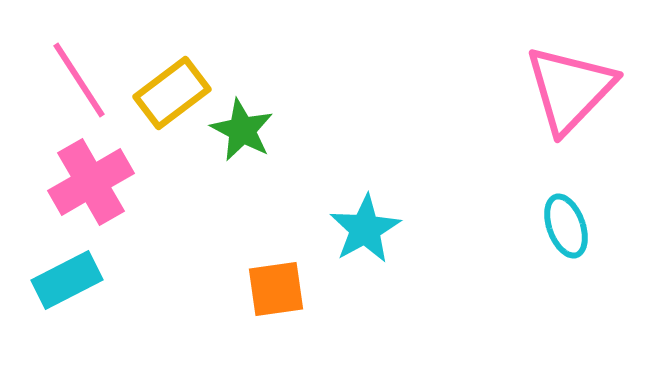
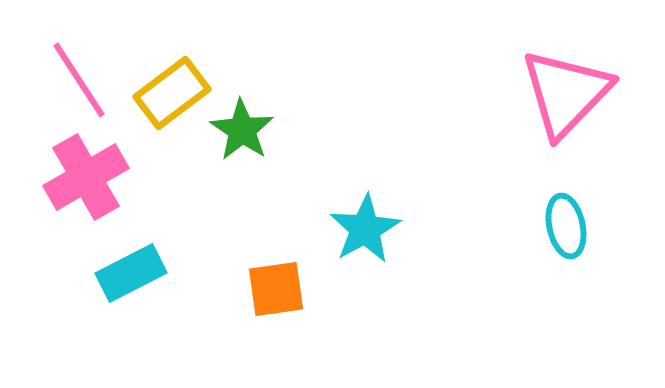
pink triangle: moved 4 px left, 4 px down
green star: rotated 6 degrees clockwise
pink cross: moved 5 px left, 5 px up
cyan ellipse: rotated 8 degrees clockwise
cyan rectangle: moved 64 px right, 7 px up
